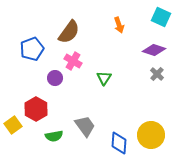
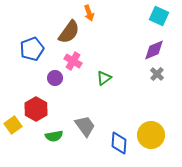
cyan square: moved 2 px left, 1 px up
orange arrow: moved 30 px left, 12 px up
purple diamond: rotated 40 degrees counterclockwise
green triangle: rotated 21 degrees clockwise
